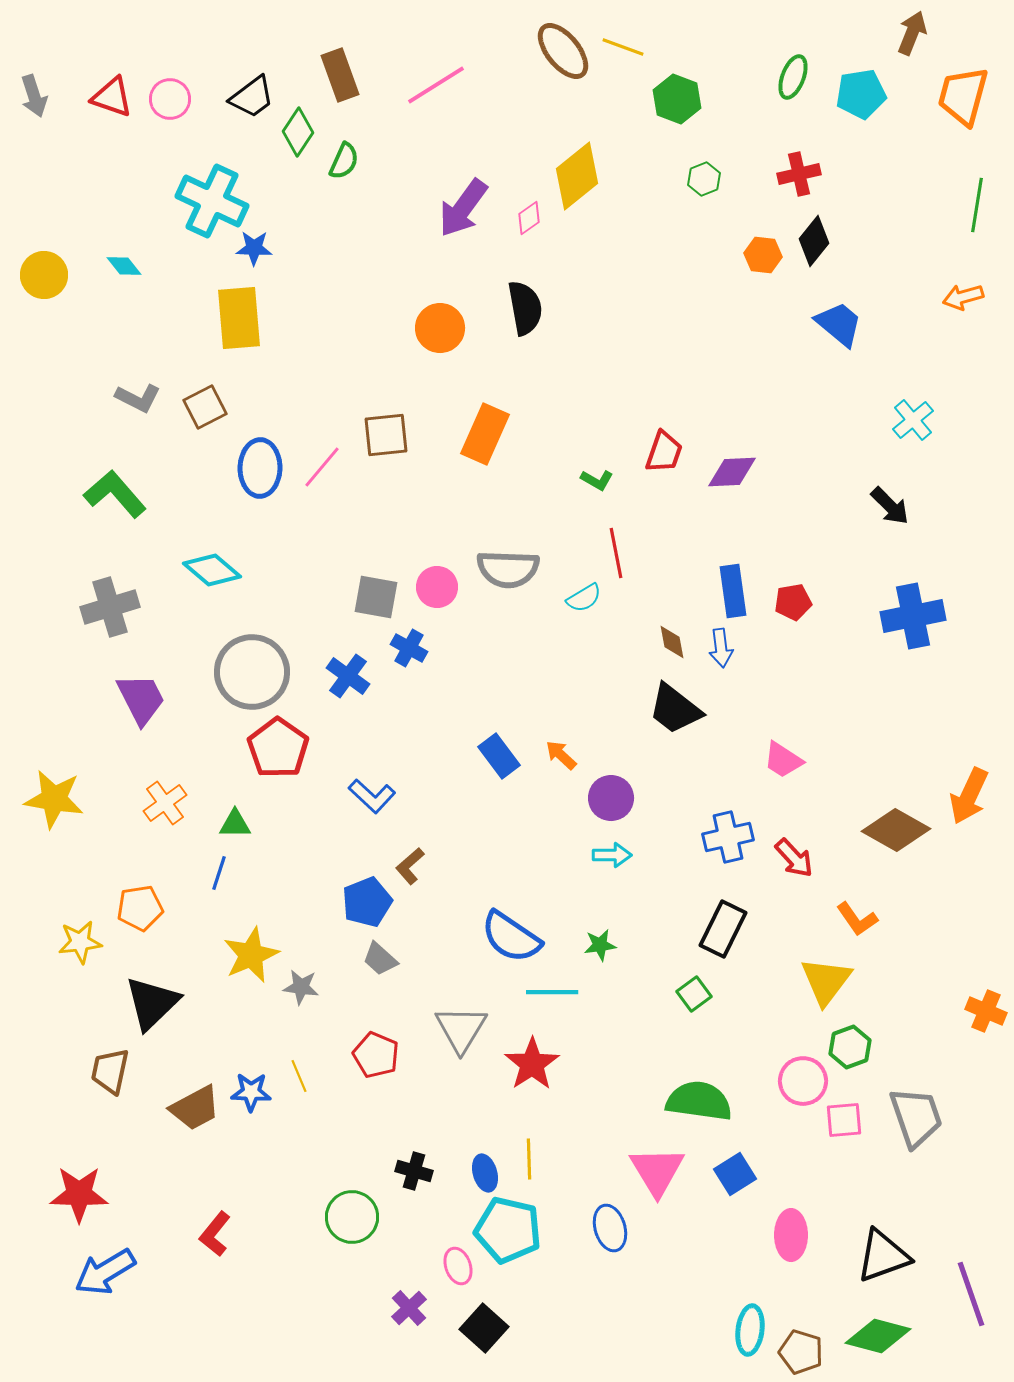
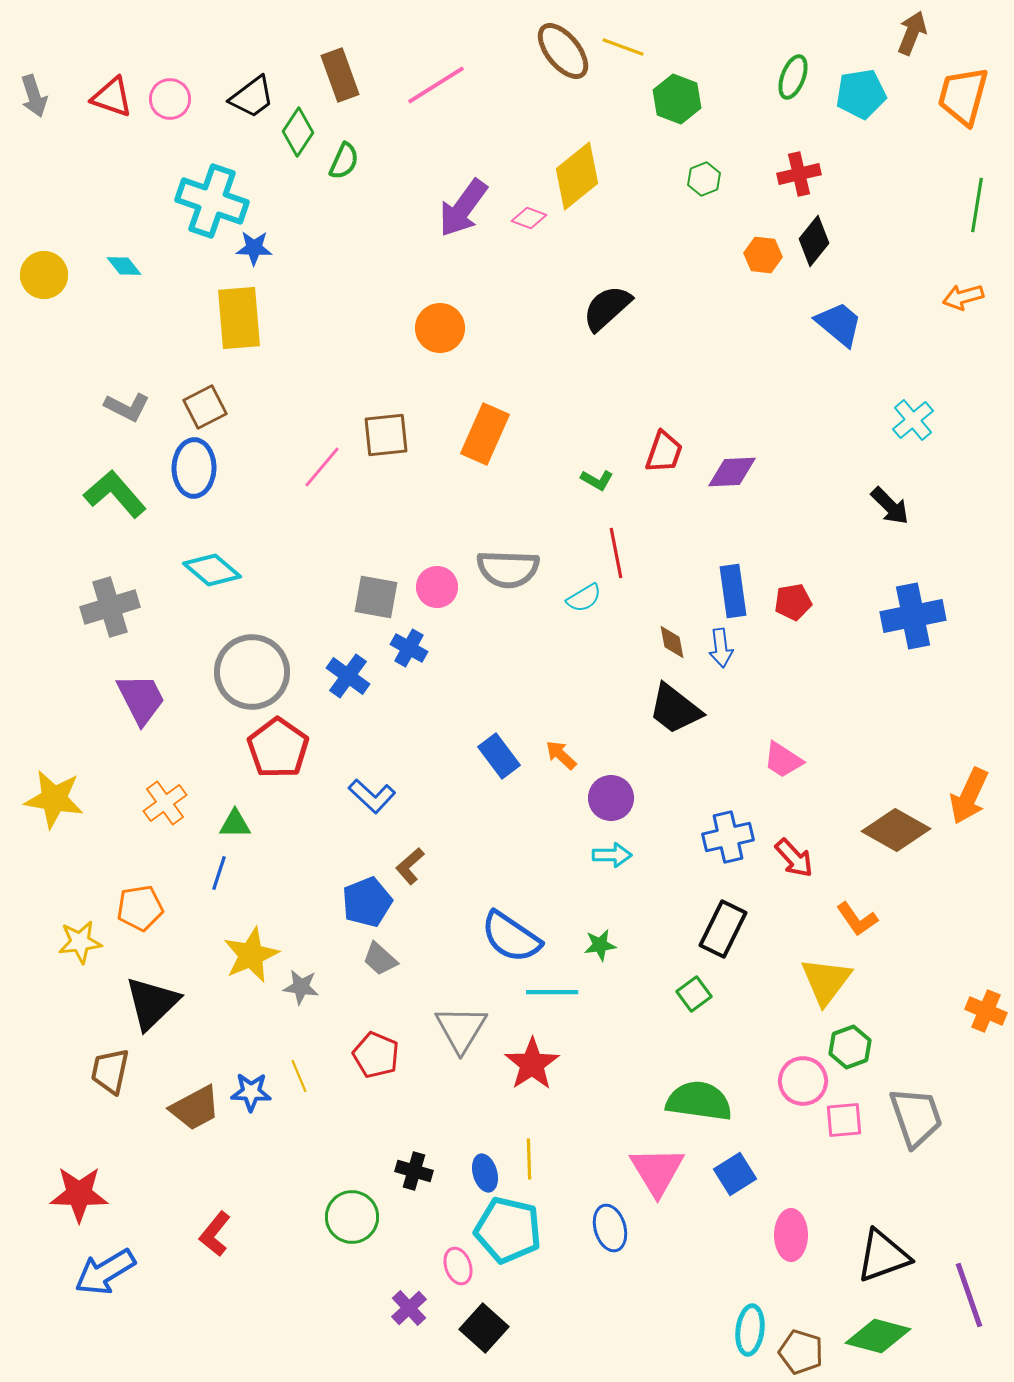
cyan cross at (212, 201): rotated 6 degrees counterclockwise
pink diamond at (529, 218): rotated 56 degrees clockwise
black semicircle at (525, 308): moved 82 px right; rotated 122 degrees counterclockwise
gray L-shape at (138, 398): moved 11 px left, 9 px down
blue ellipse at (260, 468): moved 66 px left
purple line at (971, 1294): moved 2 px left, 1 px down
